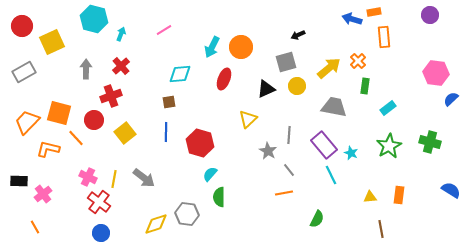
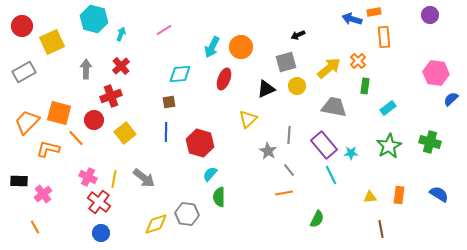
cyan star at (351, 153): rotated 24 degrees counterclockwise
blue semicircle at (451, 190): moved 12 px left, 4 px down
